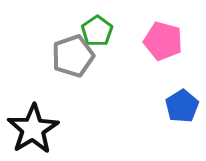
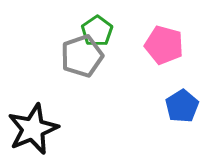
pink pentagon: moved 1 px right, 4 px down
gray pentagon: moved 9 px right
black star: rotated 9 degrees clockwise
